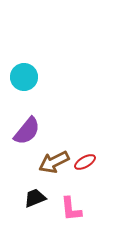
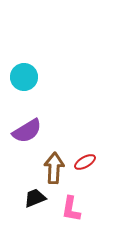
purple semicircle: rotated 20 degrees clockwise
brown arrow: moved 6 px down; rotated 120 degrees clockwise
pink L-shape: rotated 16 degrees clockwise
